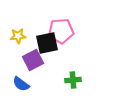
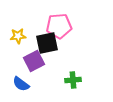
pink pentagon: moved 2 px left, 5 px up
purple square: moved 1 px right, 1 px down
